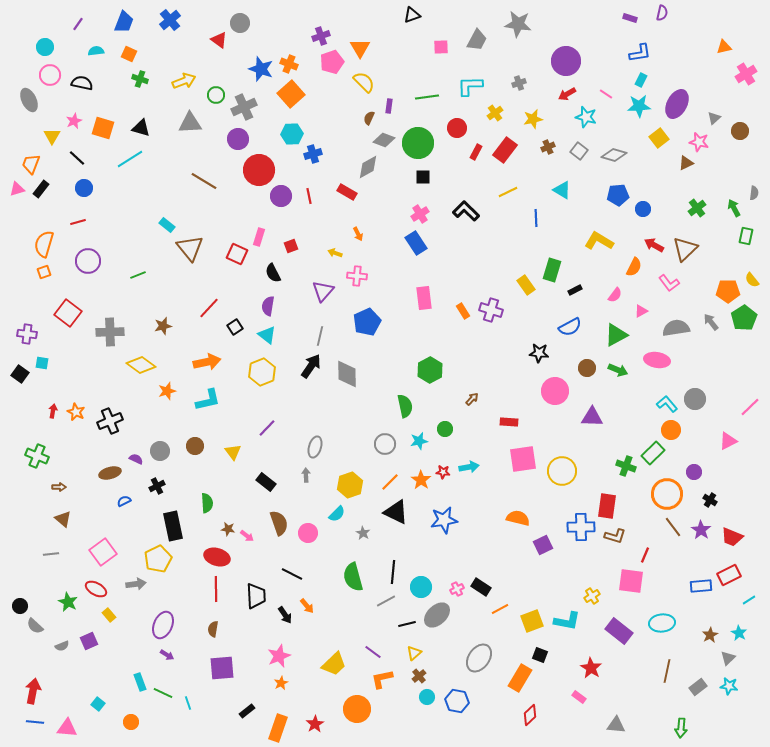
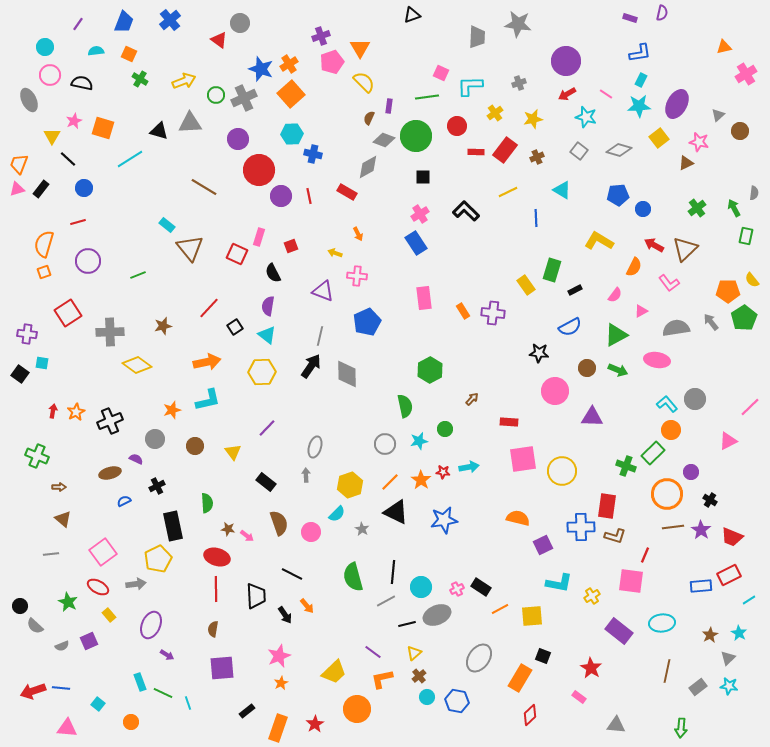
gray trapezoid at (477, 40): moved 3 px up; rotated 25 degrees counterclockwise
pink square at (441, 47): moved 26 px down; rotated 28 degrees clockwise
orange cross at (289, 64): rotated 36 degrees clockwise
green cross at (140, 79): rotated 14 degrees clockwise
gray cross at (244, 107): moved 9 px up
gray triangle at (714, 118): moved 4 px right, 3 px up
black triangle at (141, 128): moved 18 px right, 3 px down
red circle at (457, 128): moved 2 px up
green circle at (418, 143): moved 2 px left, 7 px up
brown cross at (548, 147): moved 11 px left, 10 px down
red rectangle at (476, 152): rotated 63 degrees clockwise
blue cross at (313, 154): rotated 30 degrees clockwise
gray diamond at (614, 155): moved 5 px right, 5 px up
black line at (77, 158): moved 9 px left, 1 px down
orange trapezoid at (31, 164): moved 12 px left
brown line at (204, 181): moved 6 px down
purple triangle at (323, 291): rotated 50 degrees counterclockwise
purple cross at (491, 310): moved 2 px right, 3 px down; rotated 10 degrees counterclockwise
red square at (68, 313): rotated 20 degrees clockwise
yellow diamond at (141, 365): moved 4 px left
yellow hexagon at (262, 372): rotated 20 degrees clockwise
orange star at (167, 391): moved 5 px right, 19 px down
orange star at (76, 412): rotated 18 degrees clockwise
gray circle at (160, 451): moved 5 px left, 12 px up
purple circle at (694, 472): moved 3 px left
brown line at (673, 527): rotated 60 degrees counterclockwise
pink circle at (308, 533): moved 3 px right, 1 px up
gray star at (363, 533): moved 1 px left, 4 px up
red ellipse at (96, 589): moved 2 px right, 2 px up
gray ellipse at (437, 615): rotated 20 degrees clockwise
yellow square at (532, 621): moved 5 px up; rotated 15 degrees clockwise
cyan L-shape at (567, 621): moved 8 px left, 38 px up
purple ellipse at (163, 625): moved 12 px left
black square at (540, 655): moved 3 px right, 1 px down
yellow trapezoid at (334, 664): moved 8 px down
red arrow at (33, 691): rotated 120 degrees counterclockwise
blue line at (35, 722): moved 26 px right, 34 px up
